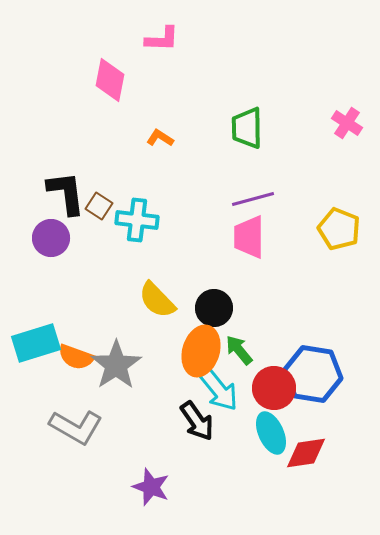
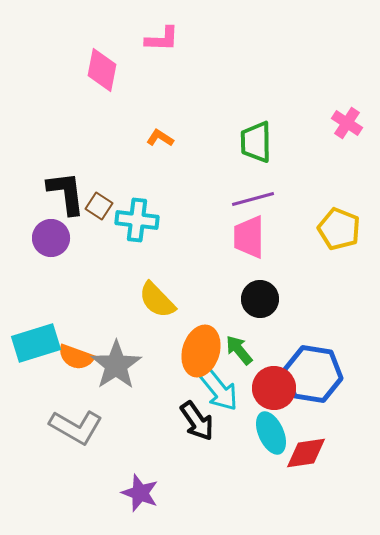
pink diamond: moved 8 px left, 10 px up
green trapezoid: moved 9 px right, 14 px down
black circle: moved 46 px right, 9 px up
purple star: moved 11 px left, 6 px down
